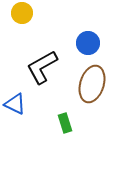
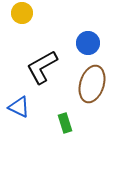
blue triangle: moved 4 px right, 3 px down
